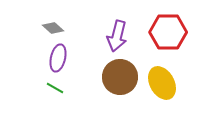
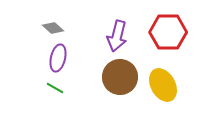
yellow ellipse: moved 1 px right, 2 px down
